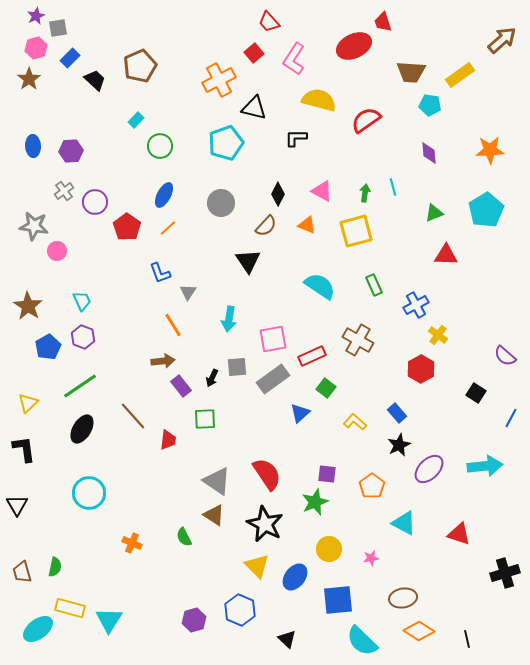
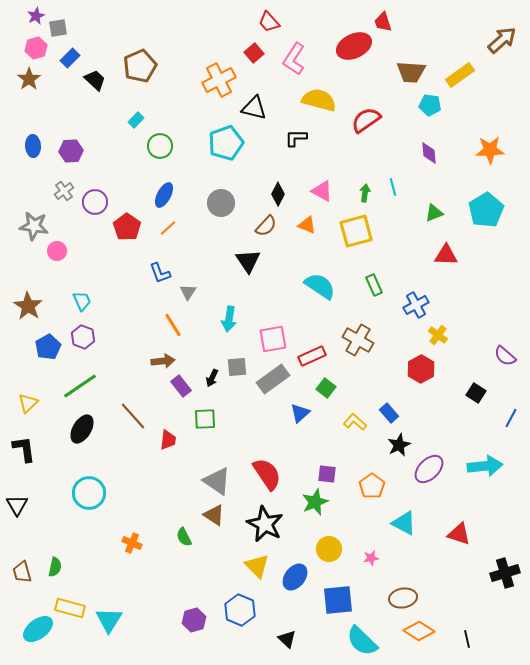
blue rectangle at (397, 413): moved 8 px left
